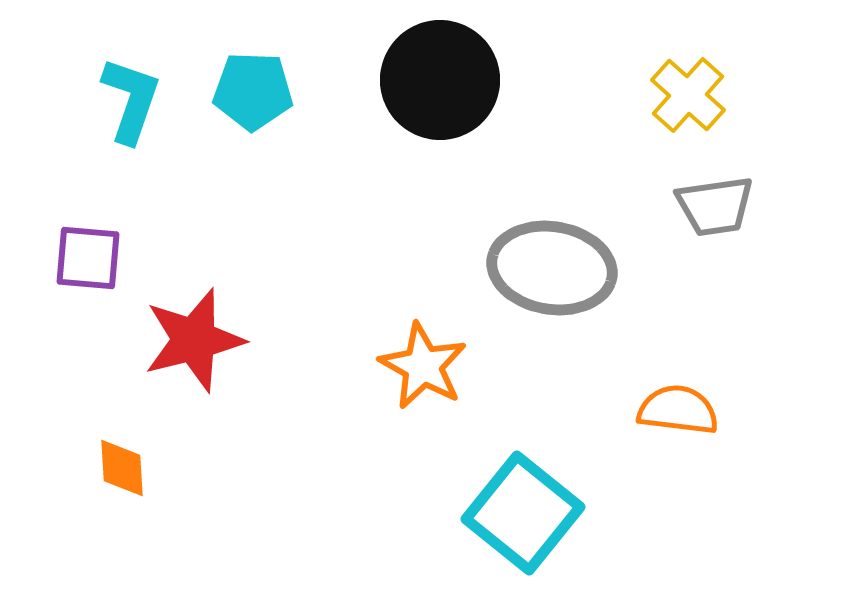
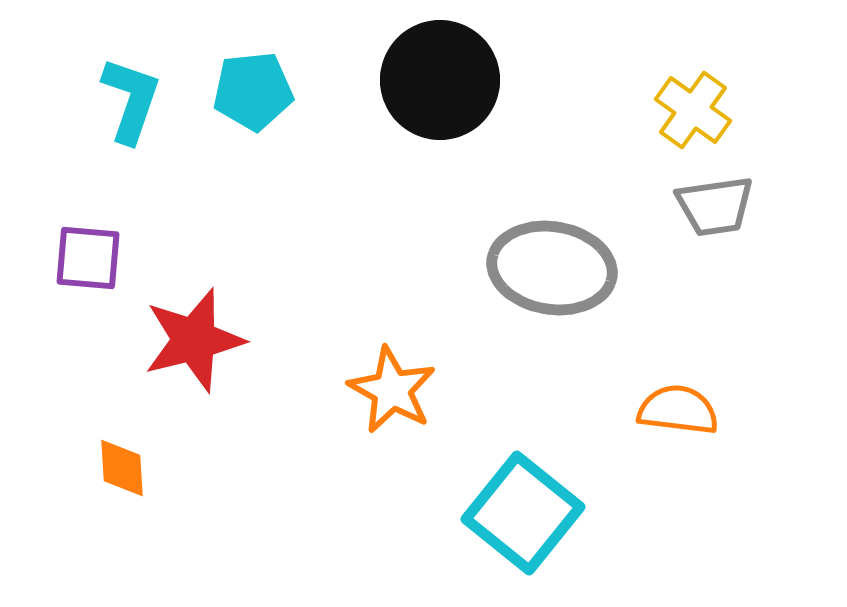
cyan pentagon: rotated 8 degrees counterclockwise
yellow cross: moved 5 px right, 15 px down; rotated 6 degrees counterclockwise
orange star: moved 31 px left, 24 px down
